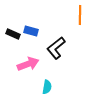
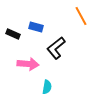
orange line: moved 1 px right, 1 px down; rotated 30 degrees counterclockwise
blue rectangle: moved 5 px right, 4 px up
pink arrow: rotated 25 degrees clockwise
